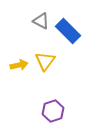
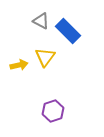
yellow triangle: moved 4 px up
